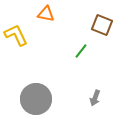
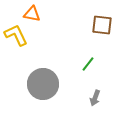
orange triangle: moved 14 px left
brown square: rotated 15 degrees counterclockwise
green line: moved 7 px right, 13 px down
gray circle: moved 7 px right, 15 px up
